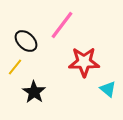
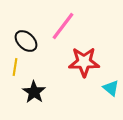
pink line: moved 1 px right, 1 px down
yellow line: rotated 30 degrees counterclockwise
cyan triangle: moved 3 px right, 1 px up
